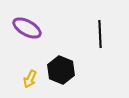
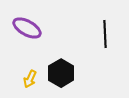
black line: moved 5 px right
black hexagon: moved 3 px down; rotated 8 degrees clockwise
